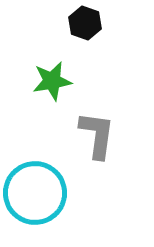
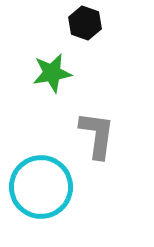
green star: moved 8 px up
cyan circle: moved 6 px right, 6 px up
